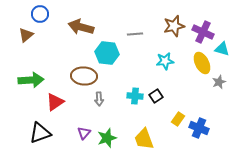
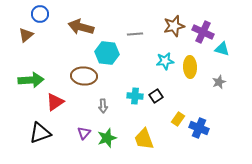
yellow ellipse: moved 12 px left, 4 px down; rotated 25 degrees clockwise
gray arrow: moved 4 px right, 7 px down
